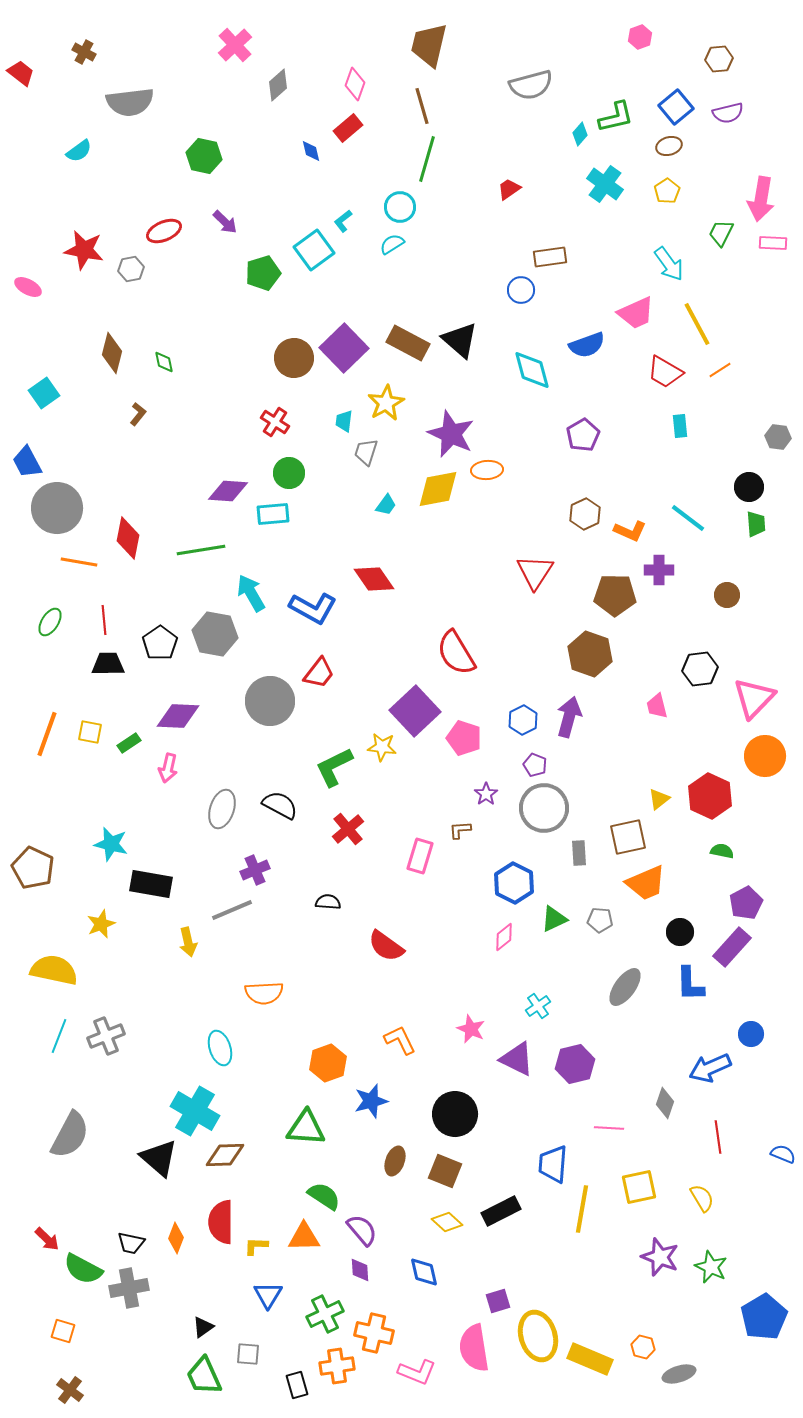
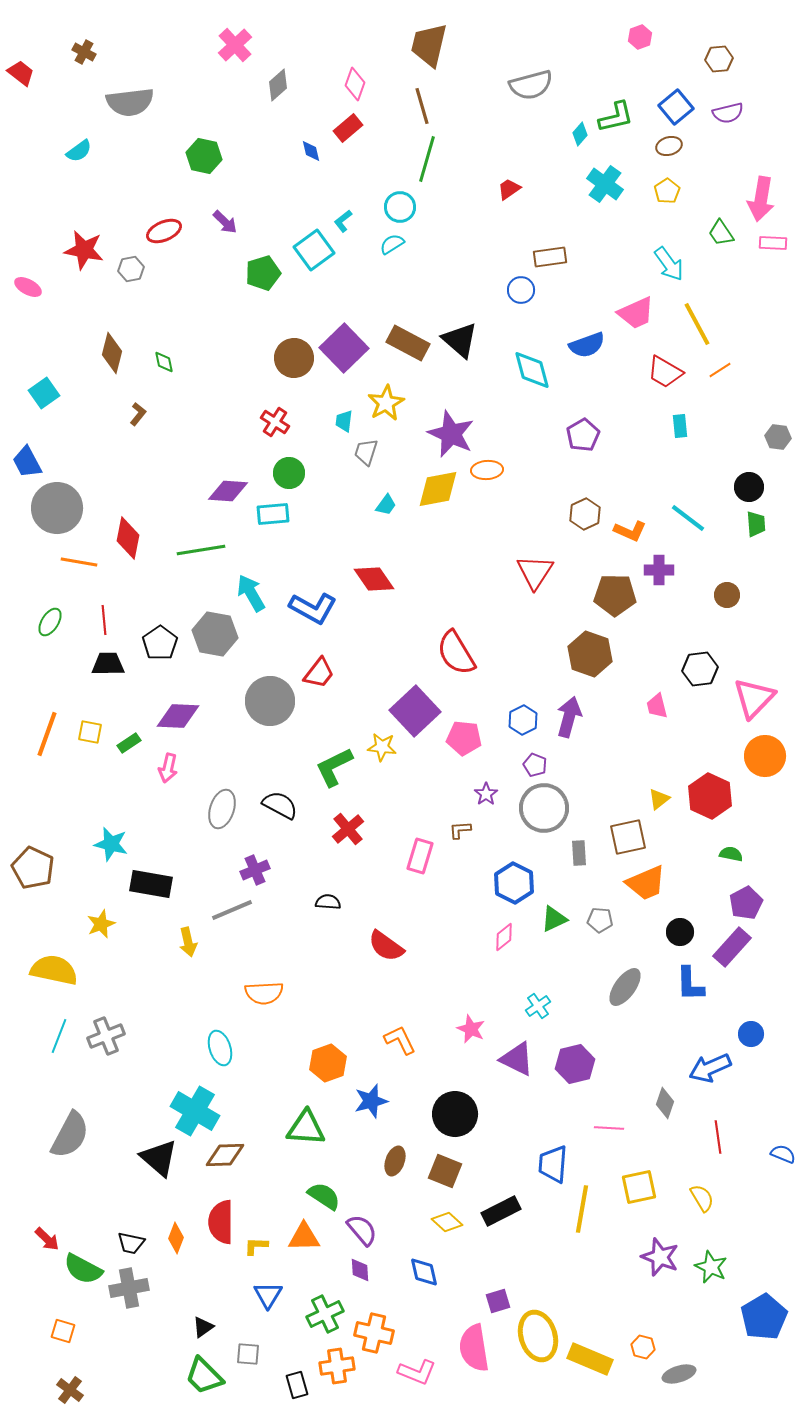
green trapezoid at (721, 233): rotated 60 degrees counterclockwise
pink pentagon at (464, 738): rotated 12 degrees counterclockwise
green semicircle at (722, 851): moved 9 px right, 3 px down
green trapezoid at (204, 1376): rotated 21 degrees counterclockwise
